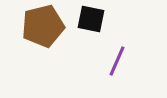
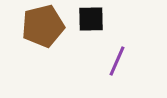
black square: rotated 12 degrees counterclockwise
